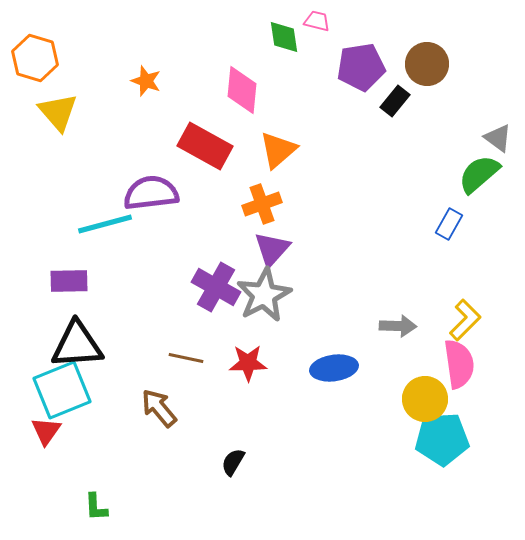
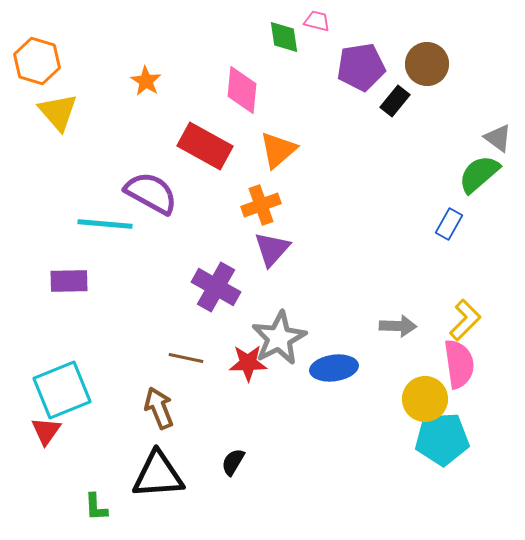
orange hexagon: moved 2 px right, 3 px down
orange star: rotated 12 degrees clockwise
purple semicircle: rotated 36 degrees clockwise
orange cross: moved 1 px left, 1 px down
cyan line: rotated 20 degrees clockwise
gray star: moved 15 px right, 43 px down
black triangle: moved 81 px right, 130 px down
brown arrow: rotated 18 degrees clockwise
